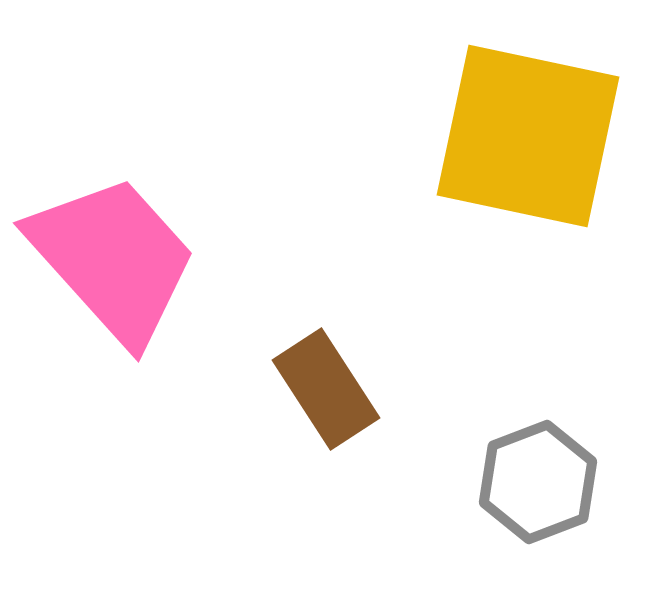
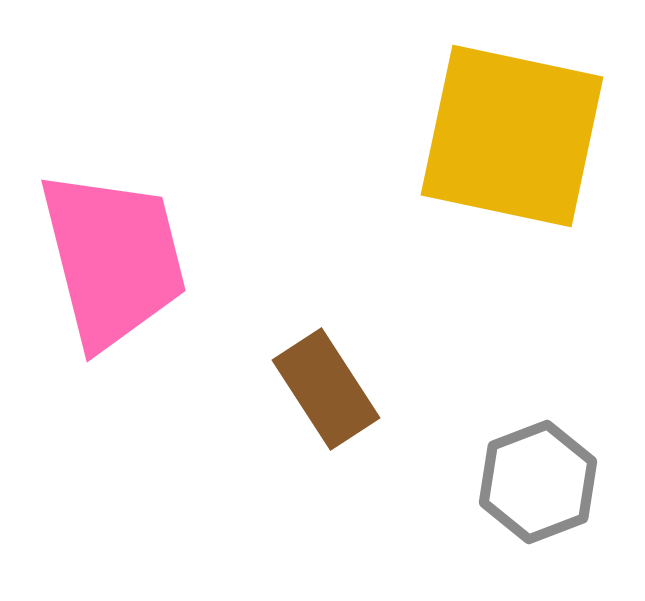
yellow square: moved 16 px left
pink trapezoid: rotated 28 degrees clockwise
